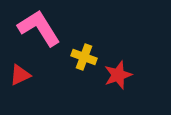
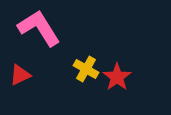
yellow cross: moved 2 px right, 12 px down; rotated 10 degrees clockwise
red star: moved 1 px left, 2 px down; rotated 16 degrees counterclockwise
